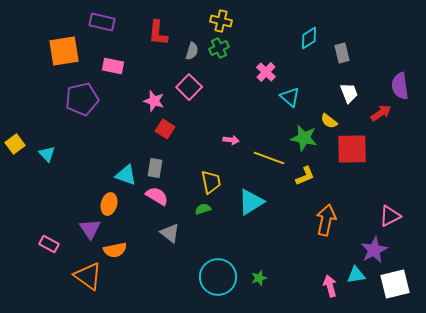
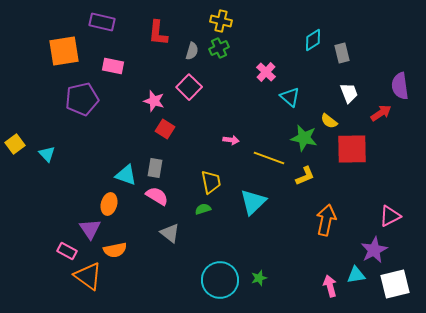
cyan diamond at (309, 38): moved 4 px right, 2 px down
cyan triangle at (251, 202): moved 2 px right; rotated 12 degrees counterclockwise
pink rectangle at (49, 244): moved 18 px right, 7 px down
cyan circle at (218, 277): moved 2 px right, 3 px down
